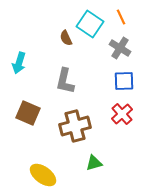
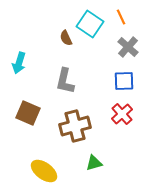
gray cross: moved 8 px right, 1 px up; rotated 10 degrees clockwise
yellow ellipse: moved 1 px right, 4 px up
